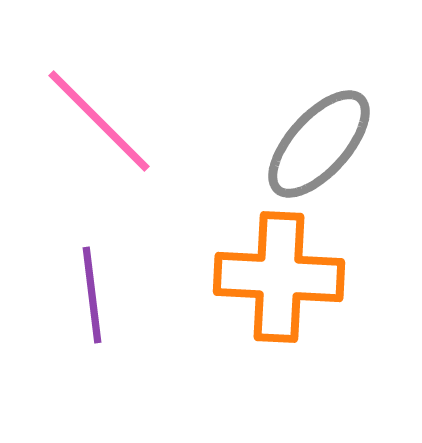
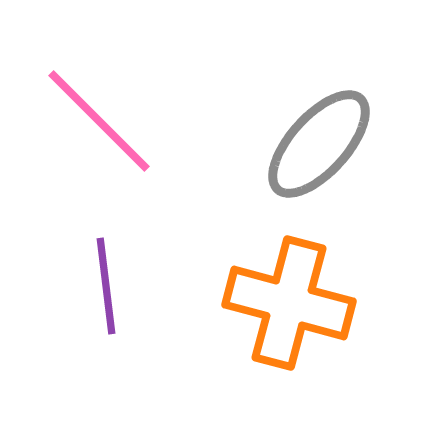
orange cross: moved 10 px right, 26 px down; rotated 12 degrees clockwise
purple line: moved 14 px right, 9 px up
